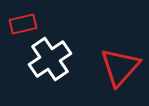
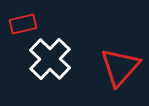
white cross: rotated 12 degrees counterclockwise
